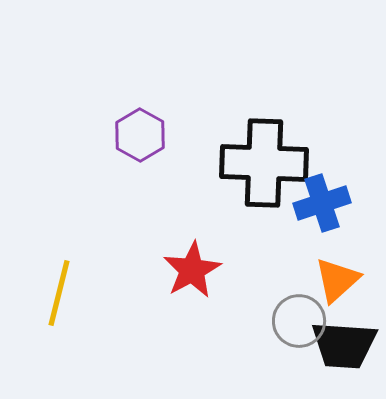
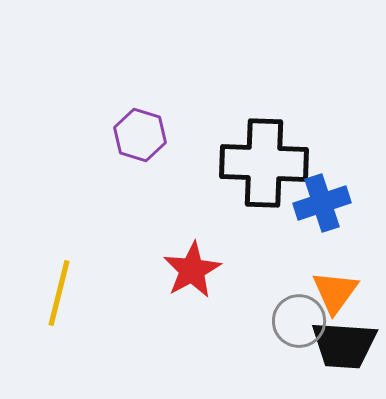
purple hexagon: rotated 12 degrees counterclockwise
orange triangle: moved 2 px left, 12 px down; rotated 12 degrees counterclockwise
